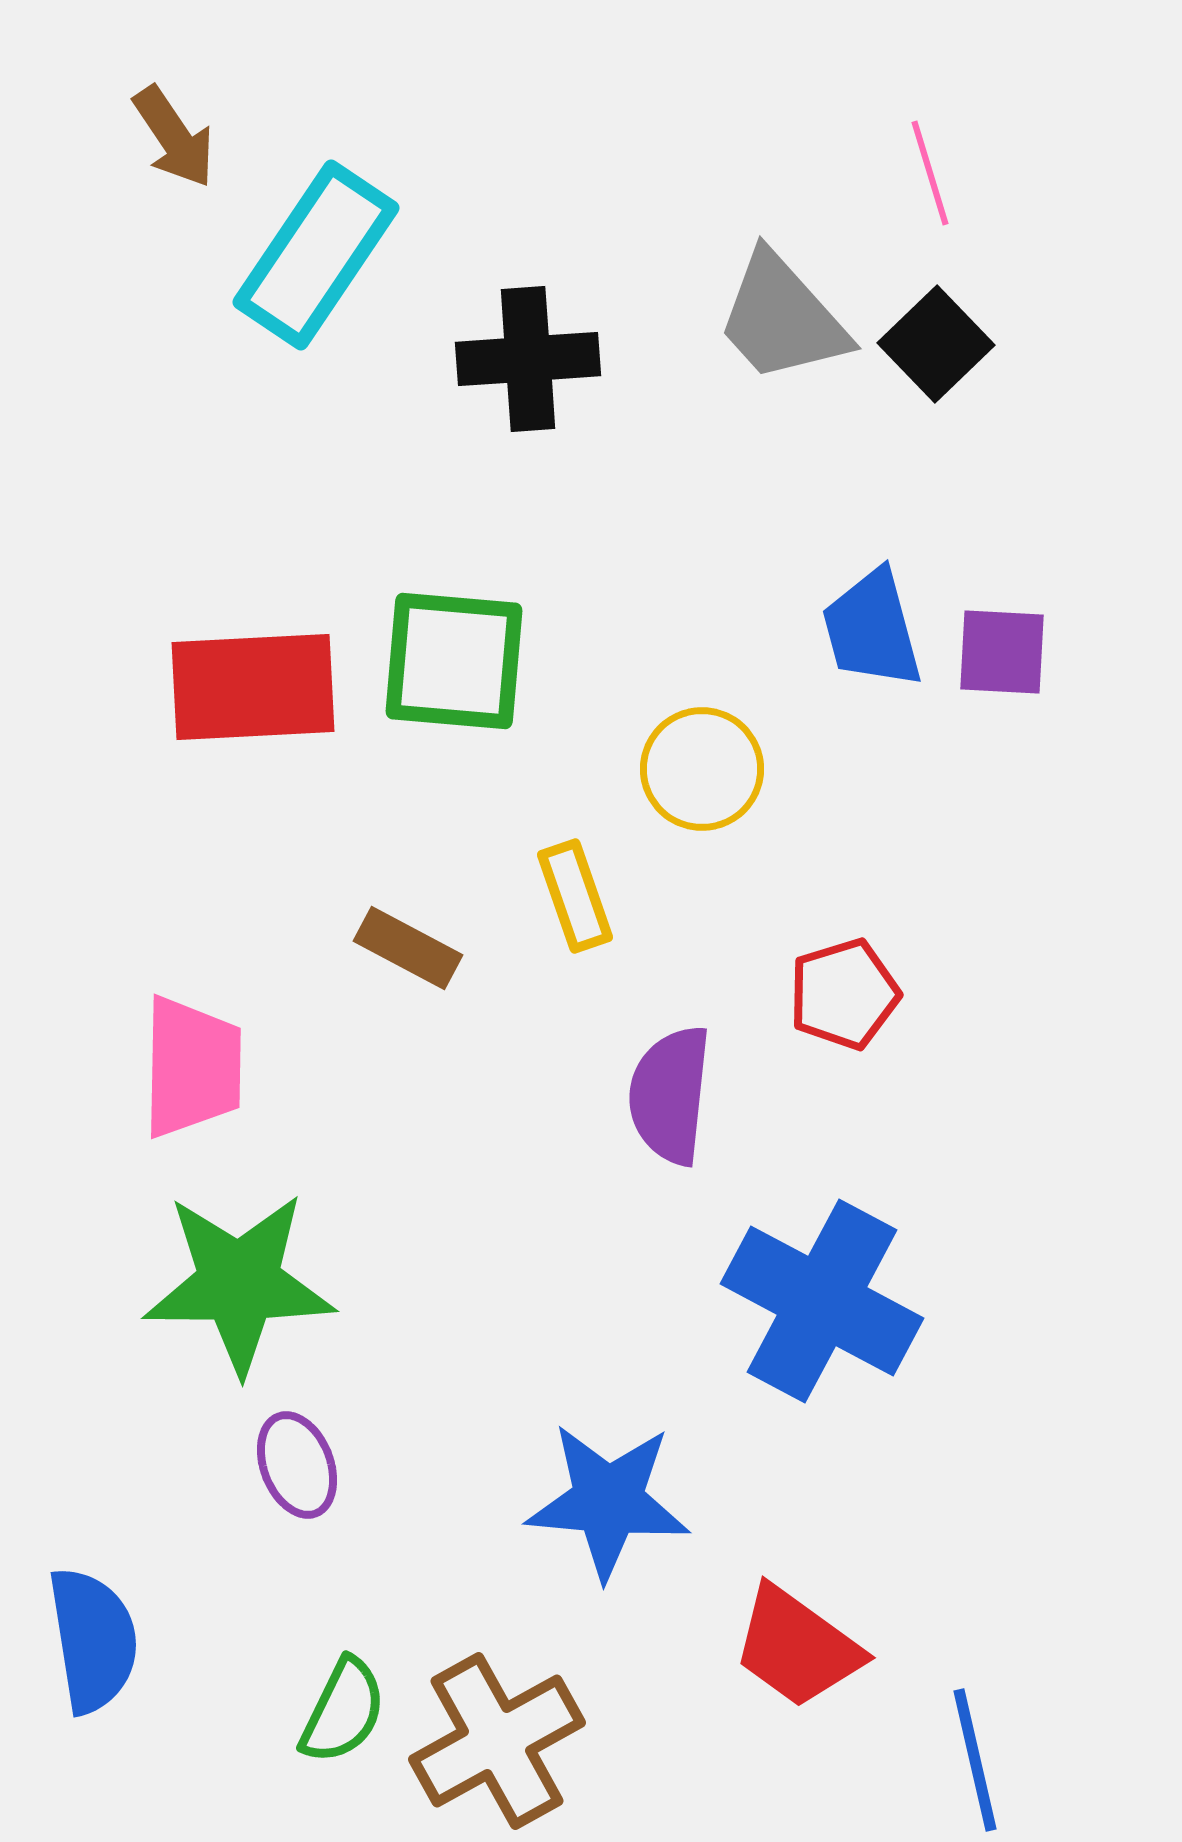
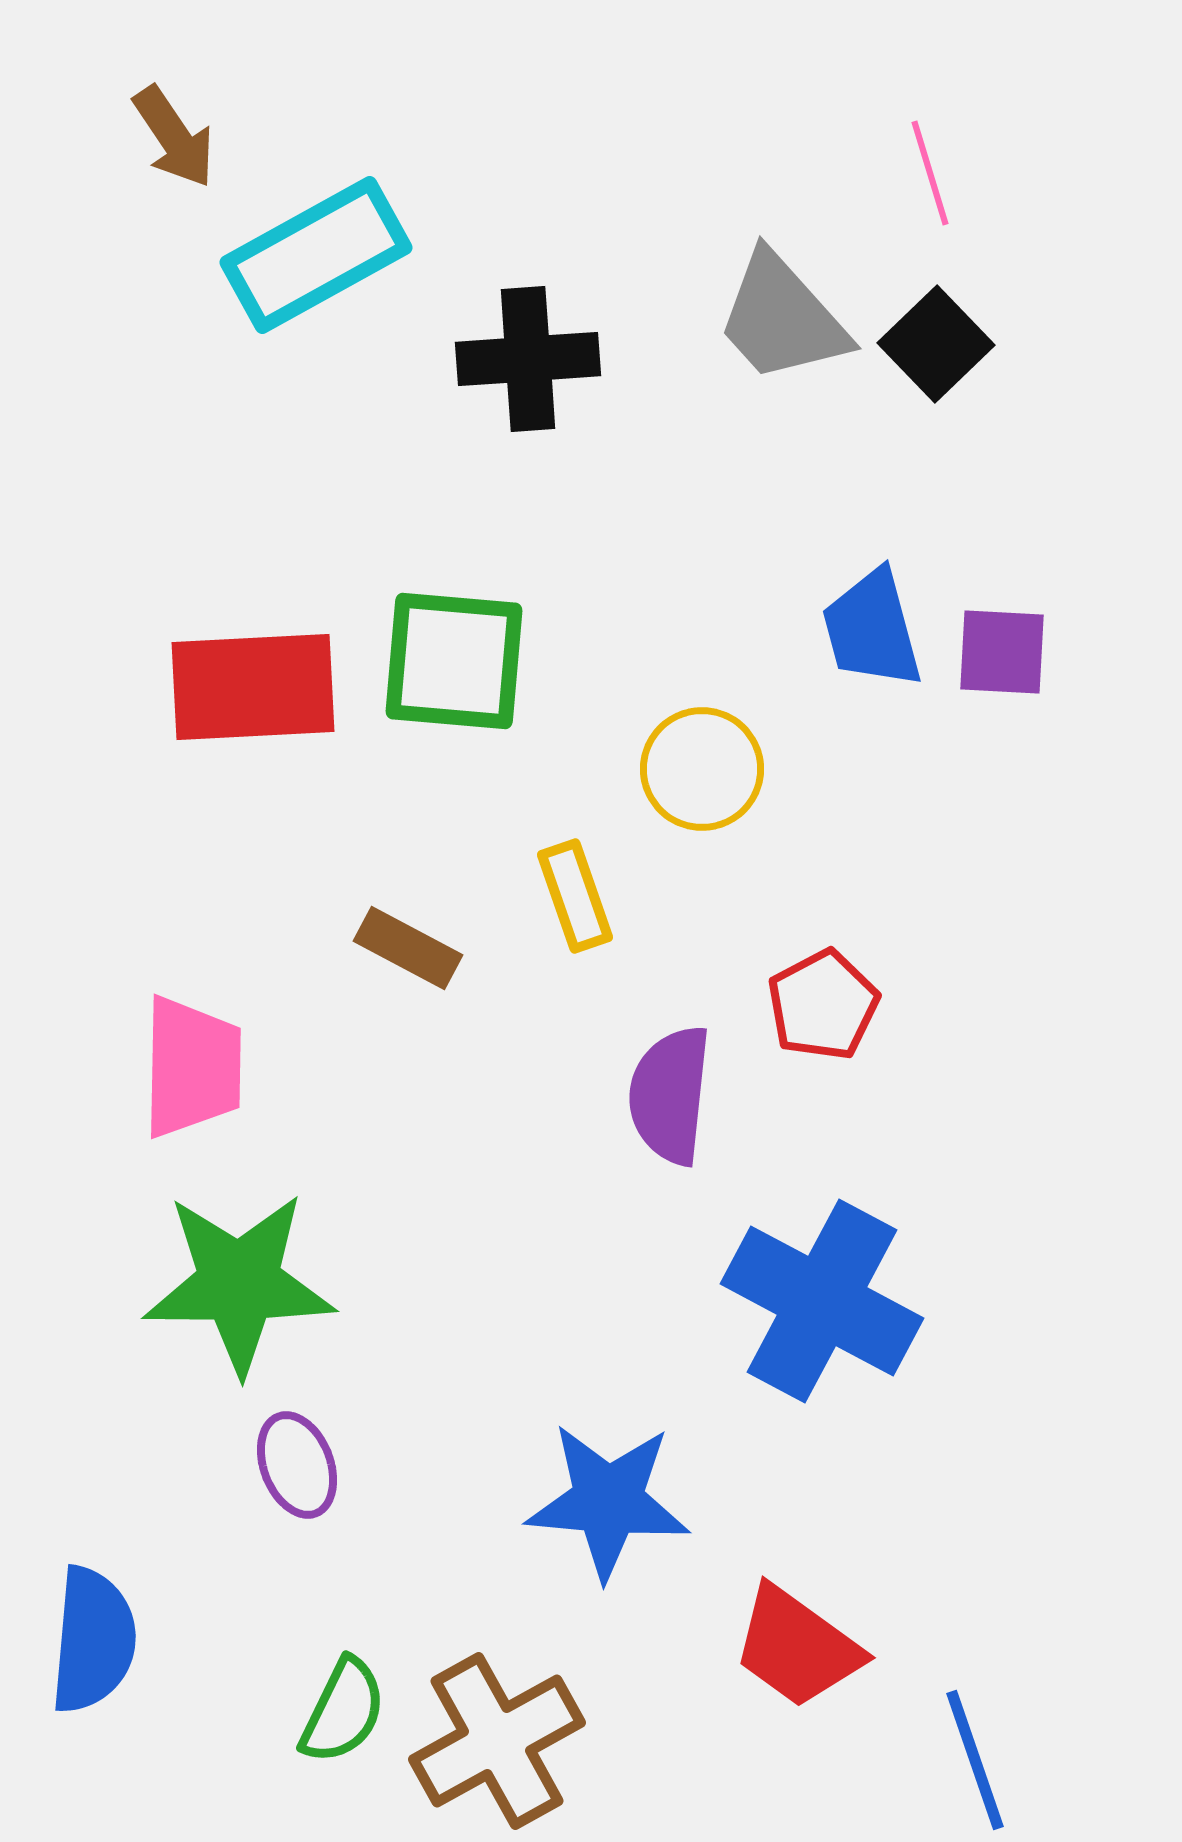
cyan rectangle: rotated 27 degrees clockwise
red pentagon: moved 21 px left, 11 px down; rotated 11 degrees counterclockwise
blue semicircle: rotated 14 degrees clockwise
blue line: rotated 6 degrees counterclockwise
